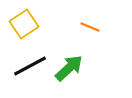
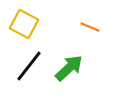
yellow square: rotated 28 degrees counterclockwise
black line: moved 1 px left; rotated 24 degrees counterclockwise
